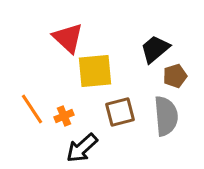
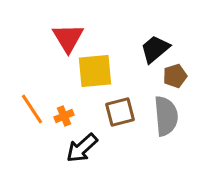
red triangle: rotated 16 degrees clockwise
